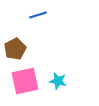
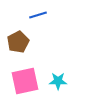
brown pentagon: moved 3 px right, 7 px up
cyan star: rotated 12 degrees counterclockwise
